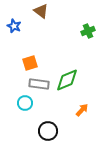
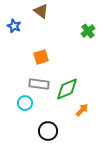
green cross: rotated 16 degrees counterclockwise
orange square: moved 11 px right, 6 px up
green diamond: moved 9 px down
